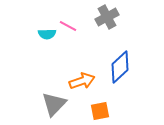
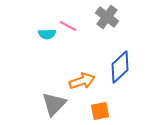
gray cross: rotated 25 degrees counterclockwise
